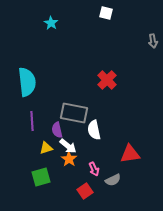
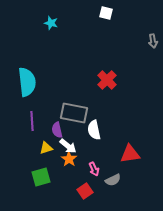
cyan star: rotated 16 degrees counterclockwise
